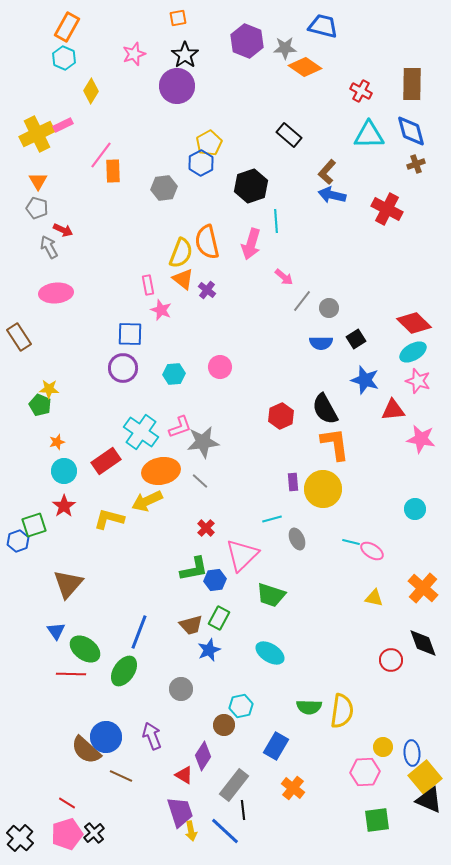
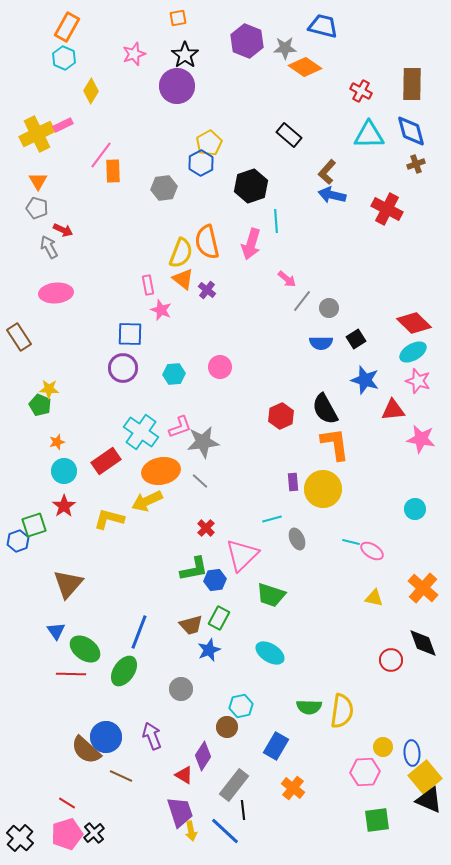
pink arrow at (284, 277): moved 3 px right, 2 px down
brown circle at (224, 725): moved 3 px right, 2 px down
